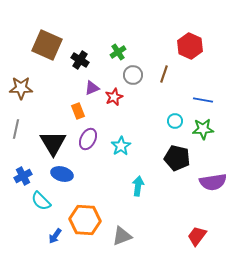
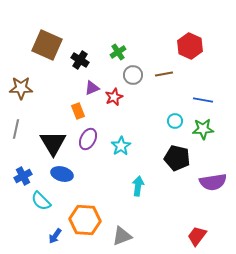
brown line: rotated 60 degrees clockwise
